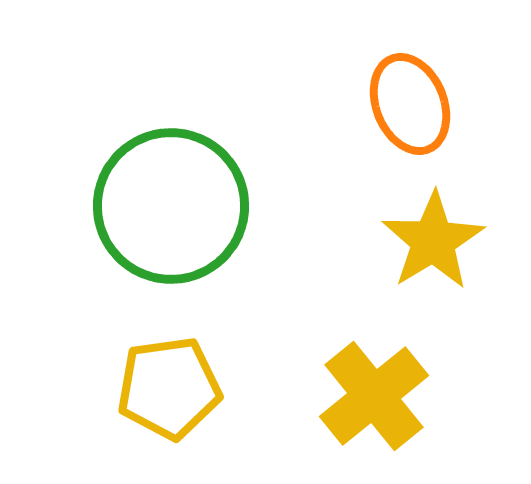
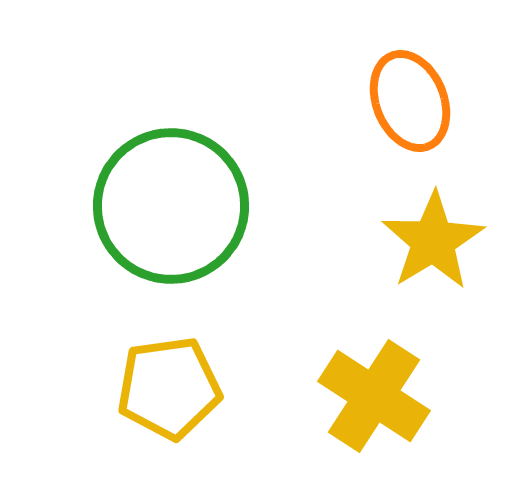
orange ellipse: moved 3 px up
yellow cross: rotated 18 degrees counterclockwise
